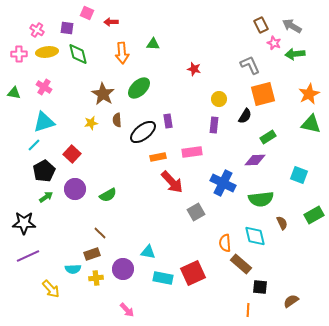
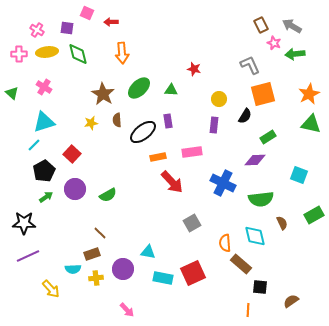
green triangle at (153, 44): moved 18 px right, 46 px down
green triangle at (14, 93): moved 2 px left; rotated 32 degrees clockwise
gray square at (196, 212): moved 4 px left, 11 px down
